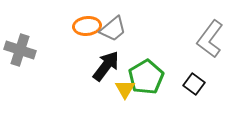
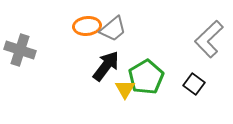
gray L-shape: moved 1 px left; rotated 9 degrees clockwise
